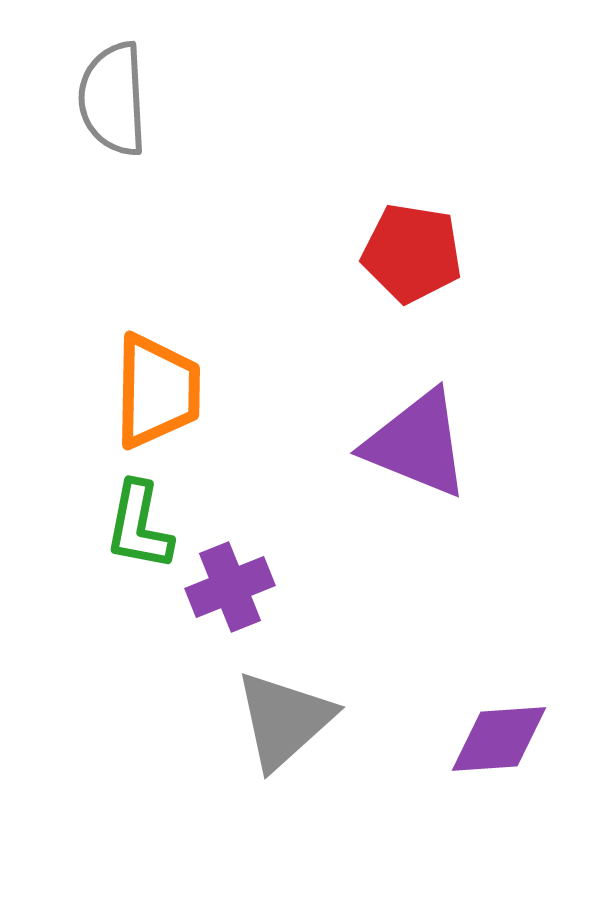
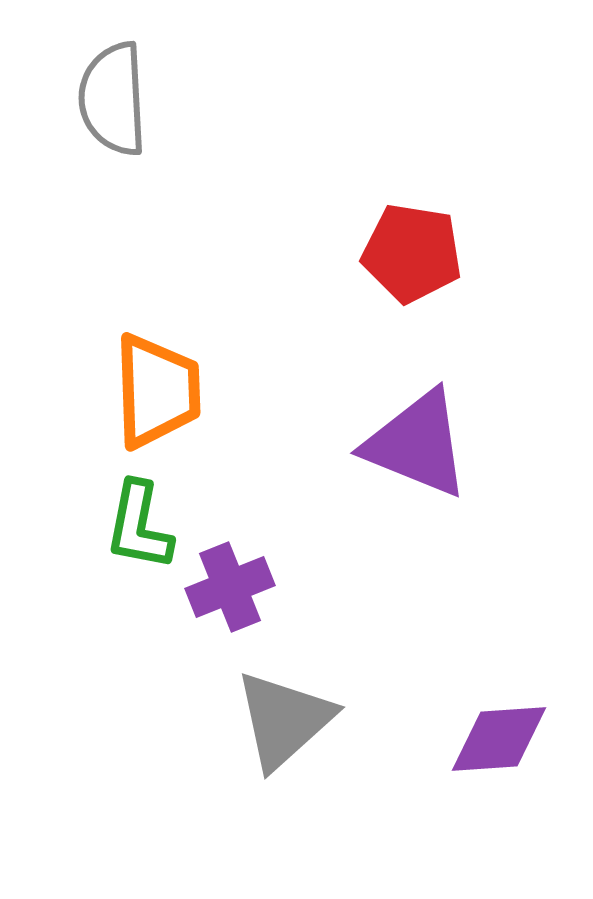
orange trapezoid: rotated 3 degrees counterclockwise
